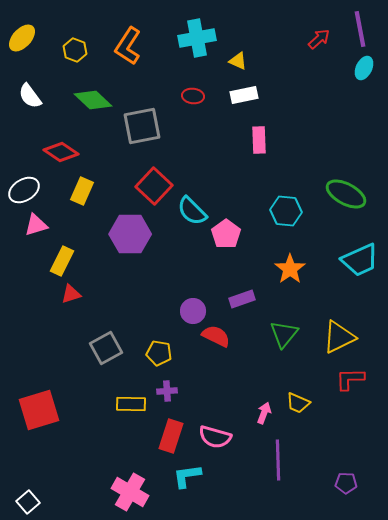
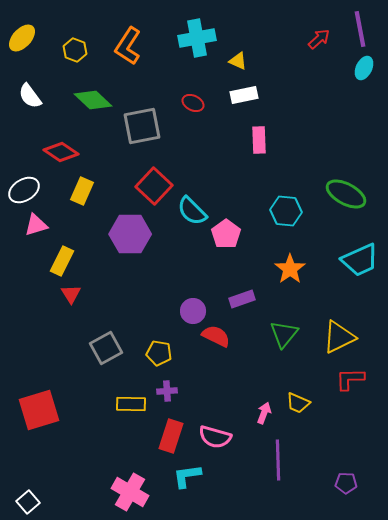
red ellipse at (193, 96): moved 7 px down; rotated 20 degrees clockwise
red triangle at (71, 294): rotated 45 degrees counterclockwise
